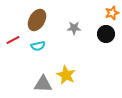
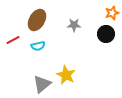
gray star: moved 3 px up
gray triangle: moved 1 px left; rotated 42 degrees counterclockwise
